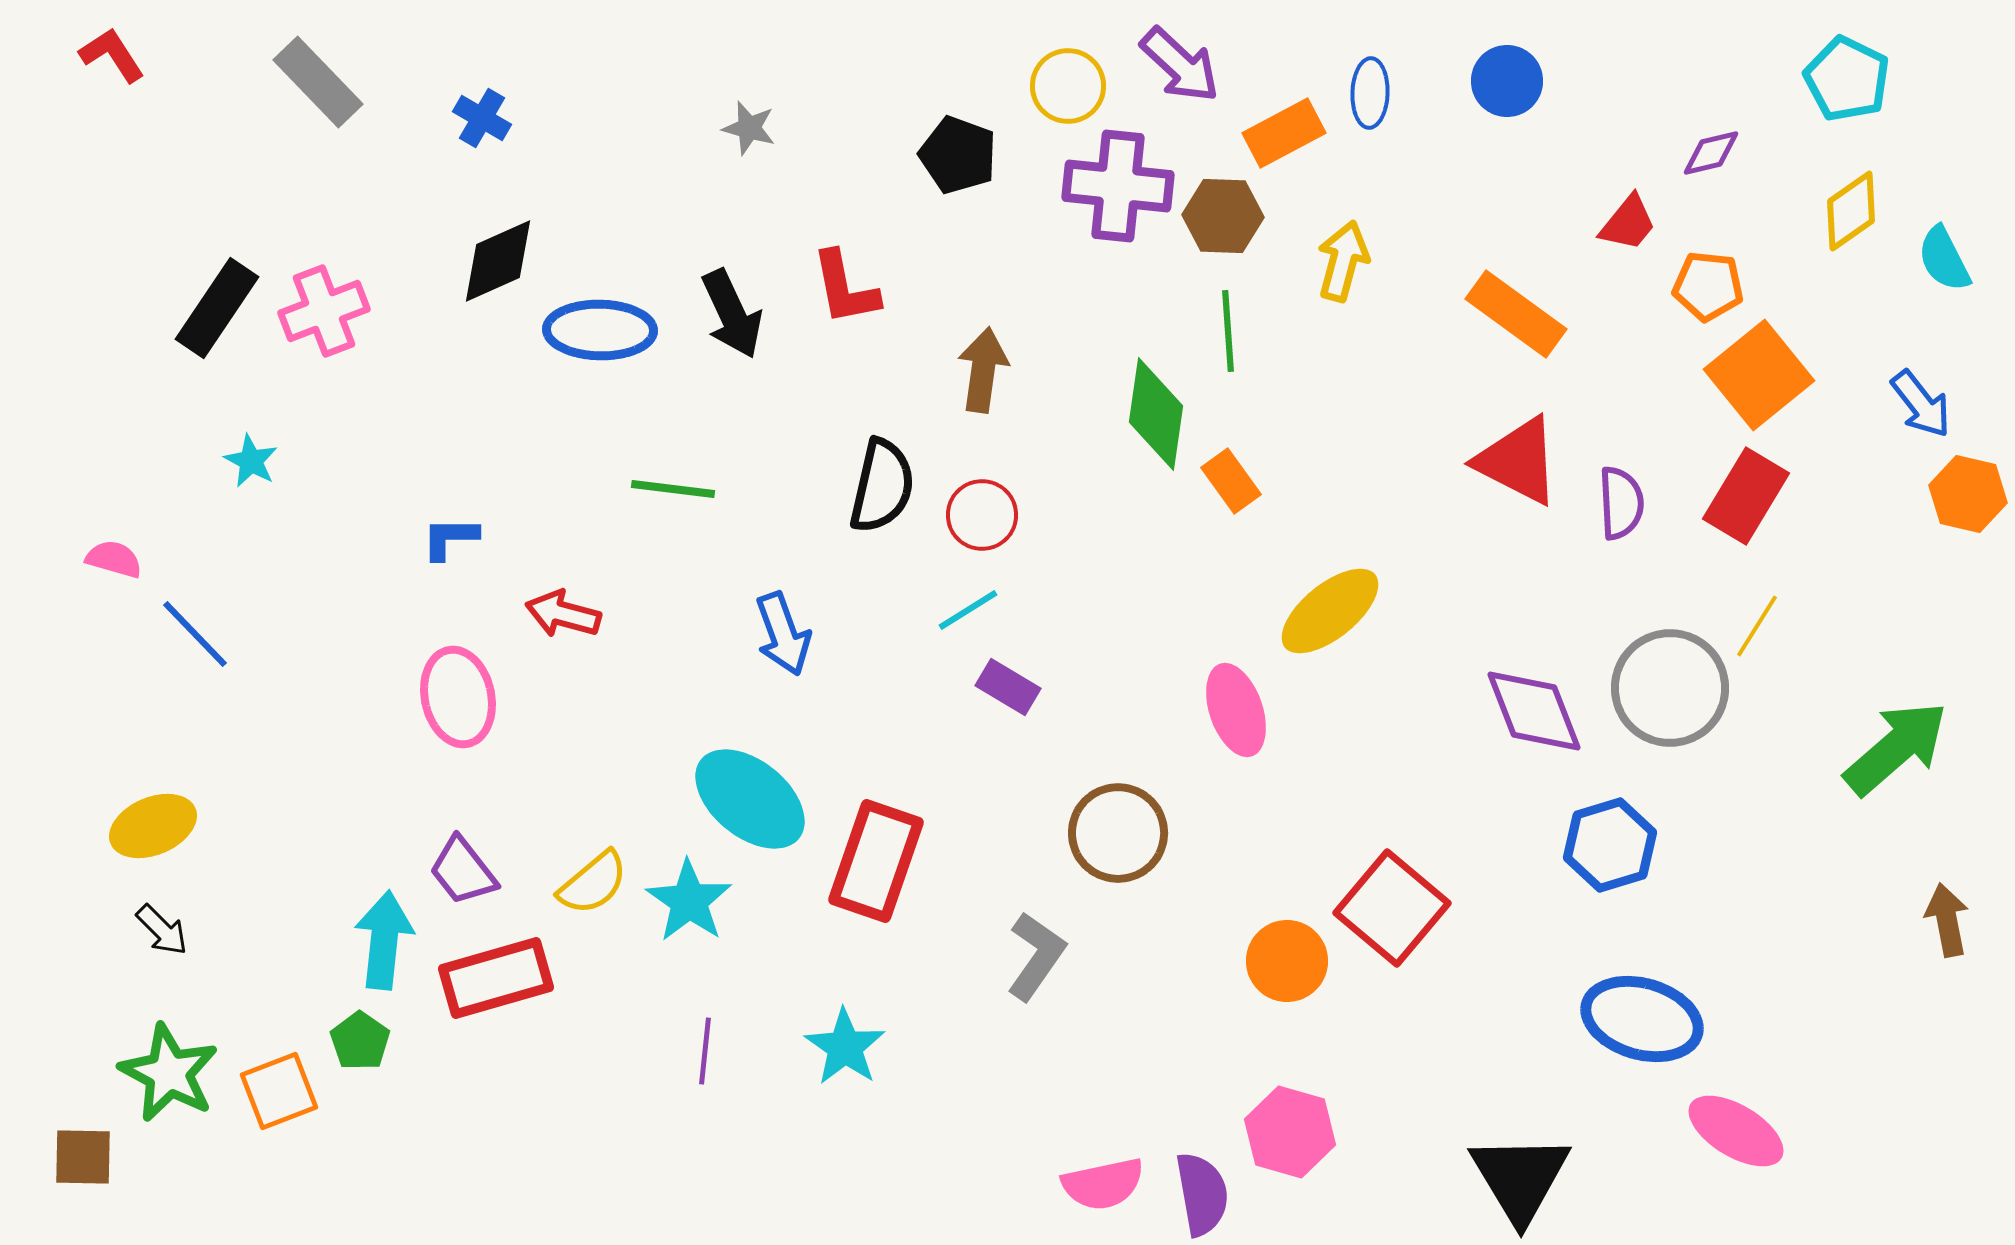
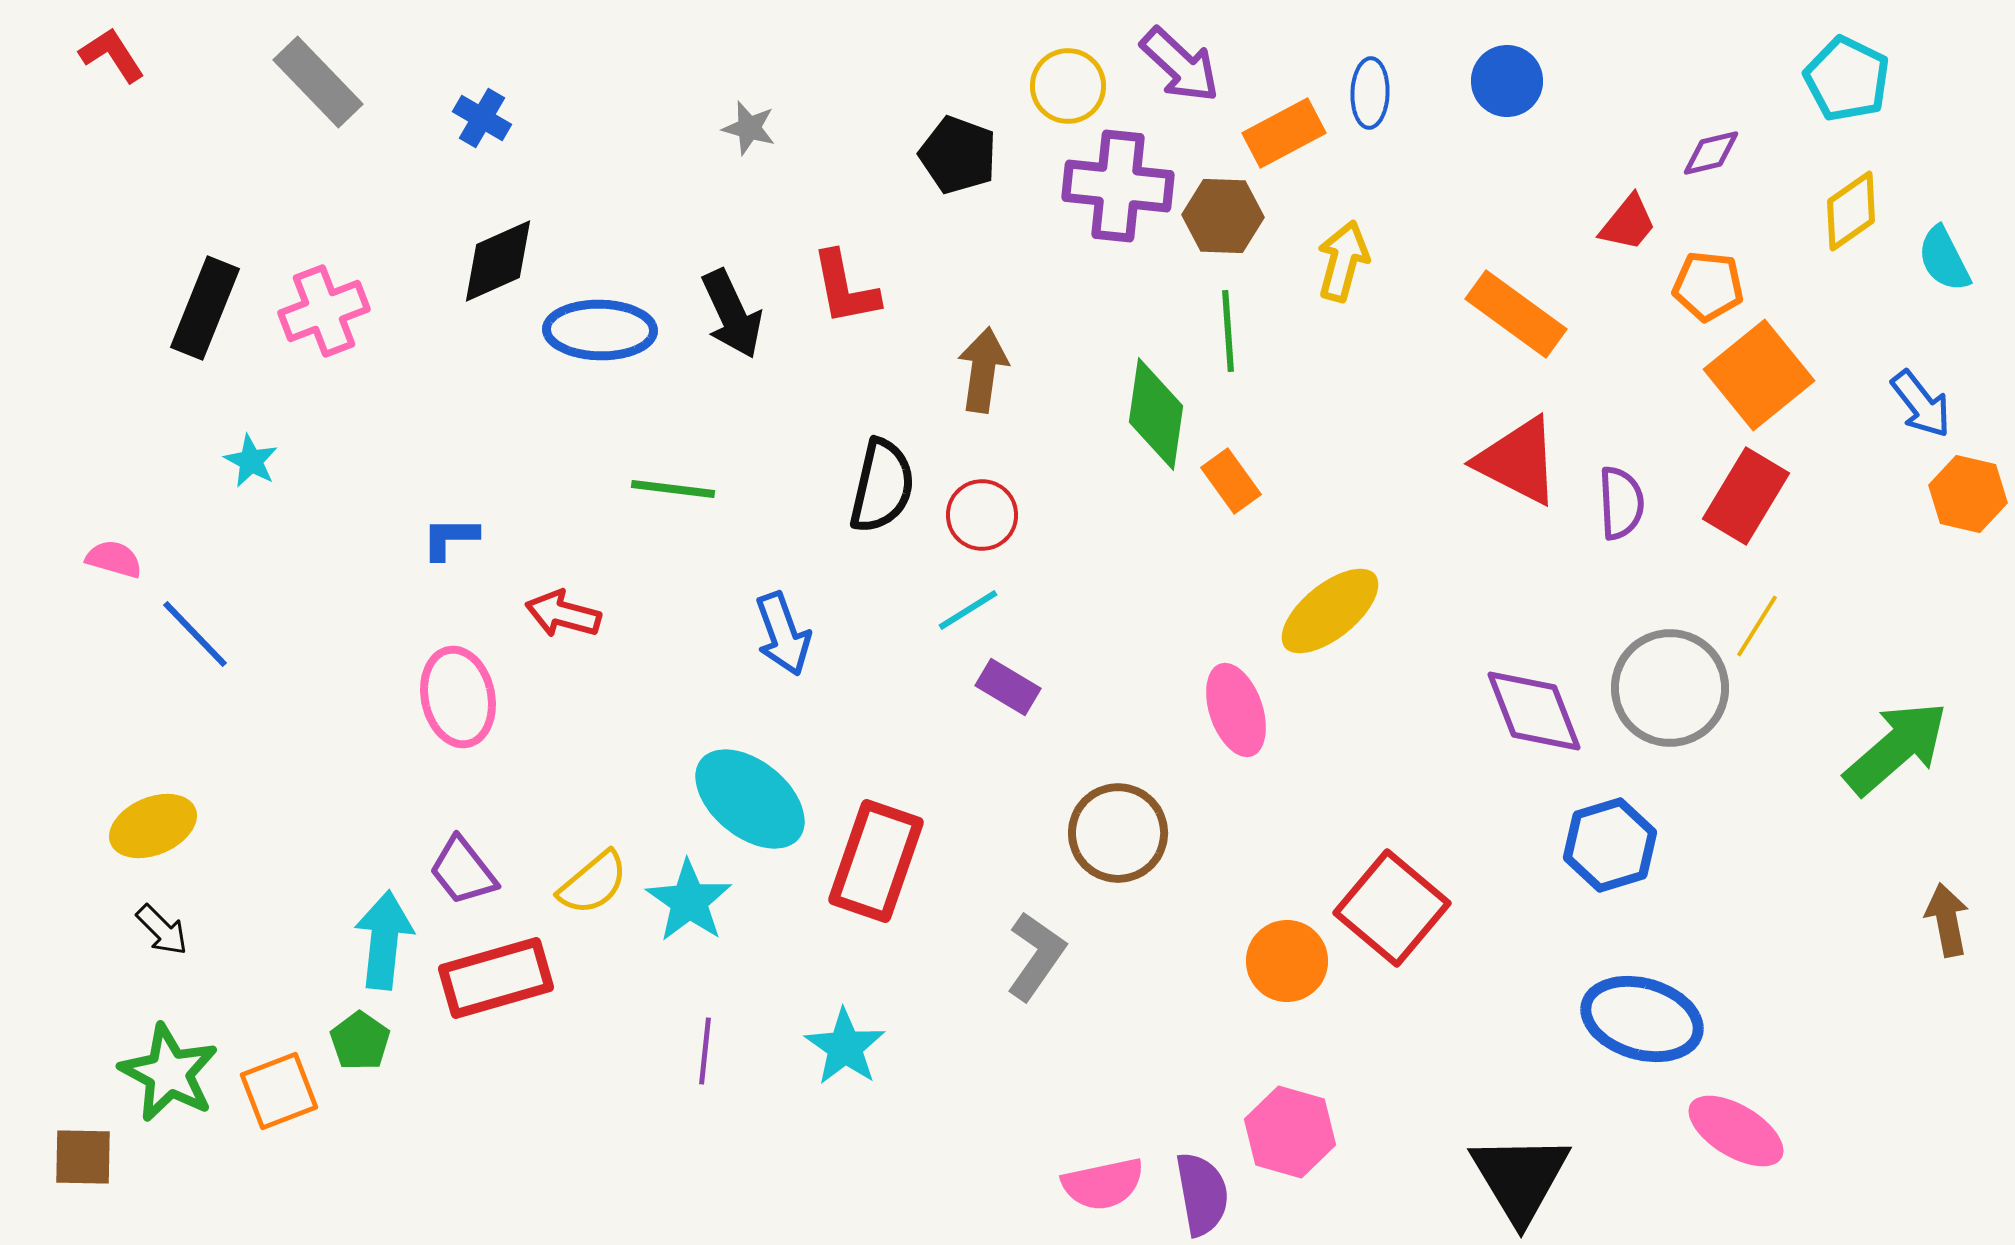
black rectangle at (217, 308): moved 12 px left; rotated 12 degrees counterclockwise
